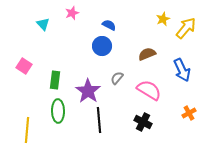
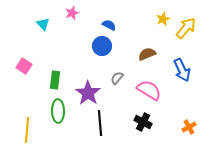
purple star: moved 2 px down
orange cross: moved 14 px down
black line: moved 1 px right, 3 px down
